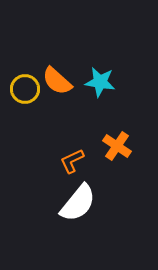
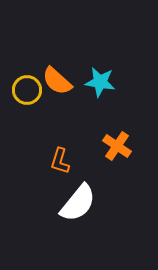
yellow circle: moved 2 px right, 1 px down
orange L-shape: moved 12 px left; rotated 48 degrees counterclockwise
